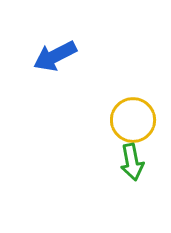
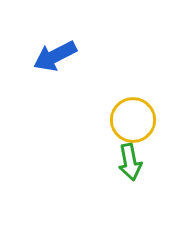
green arrow: moved 2 px left
